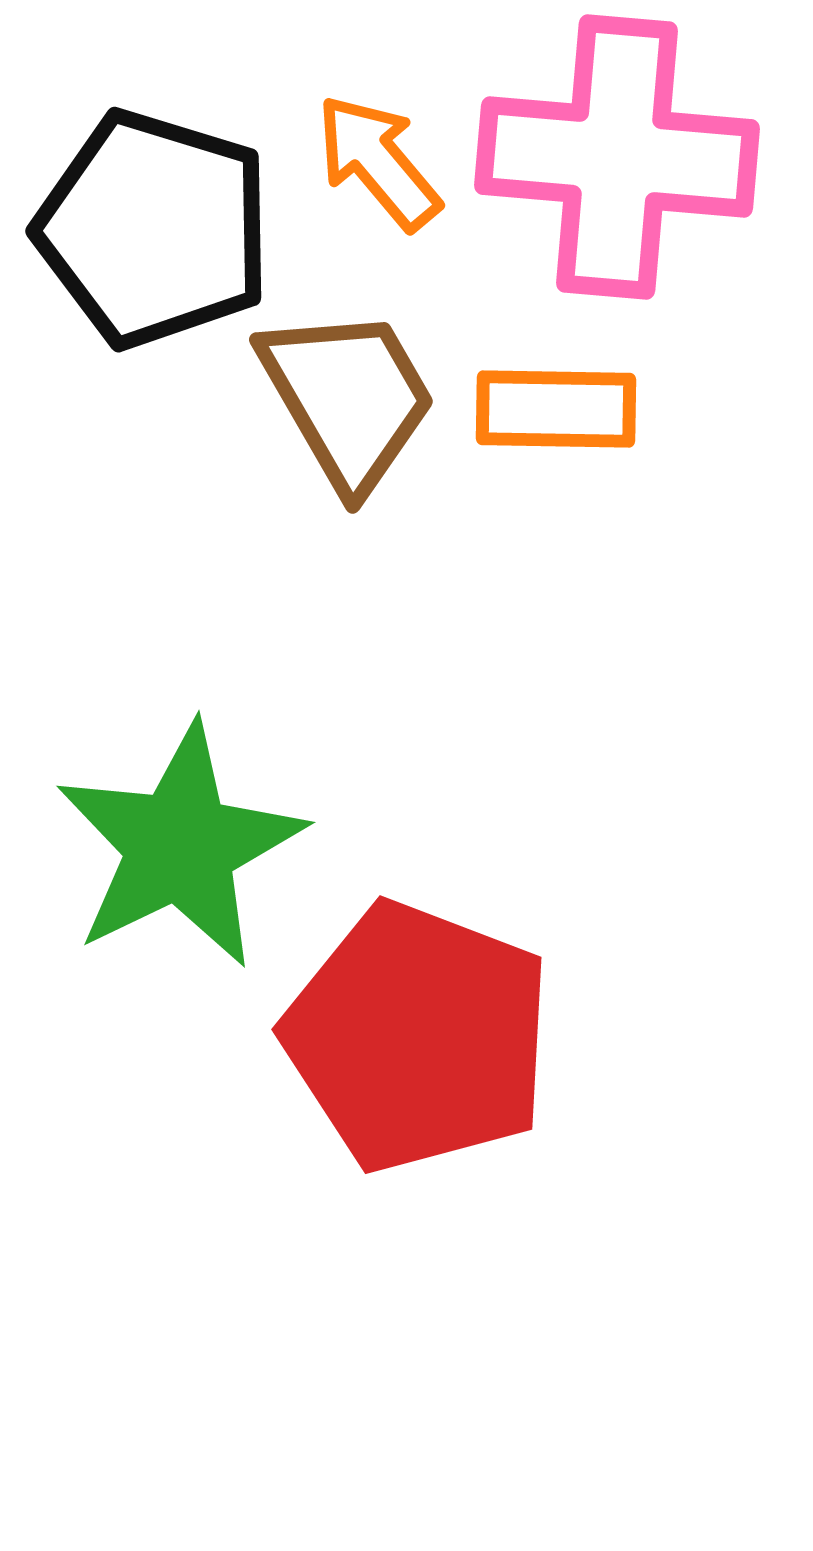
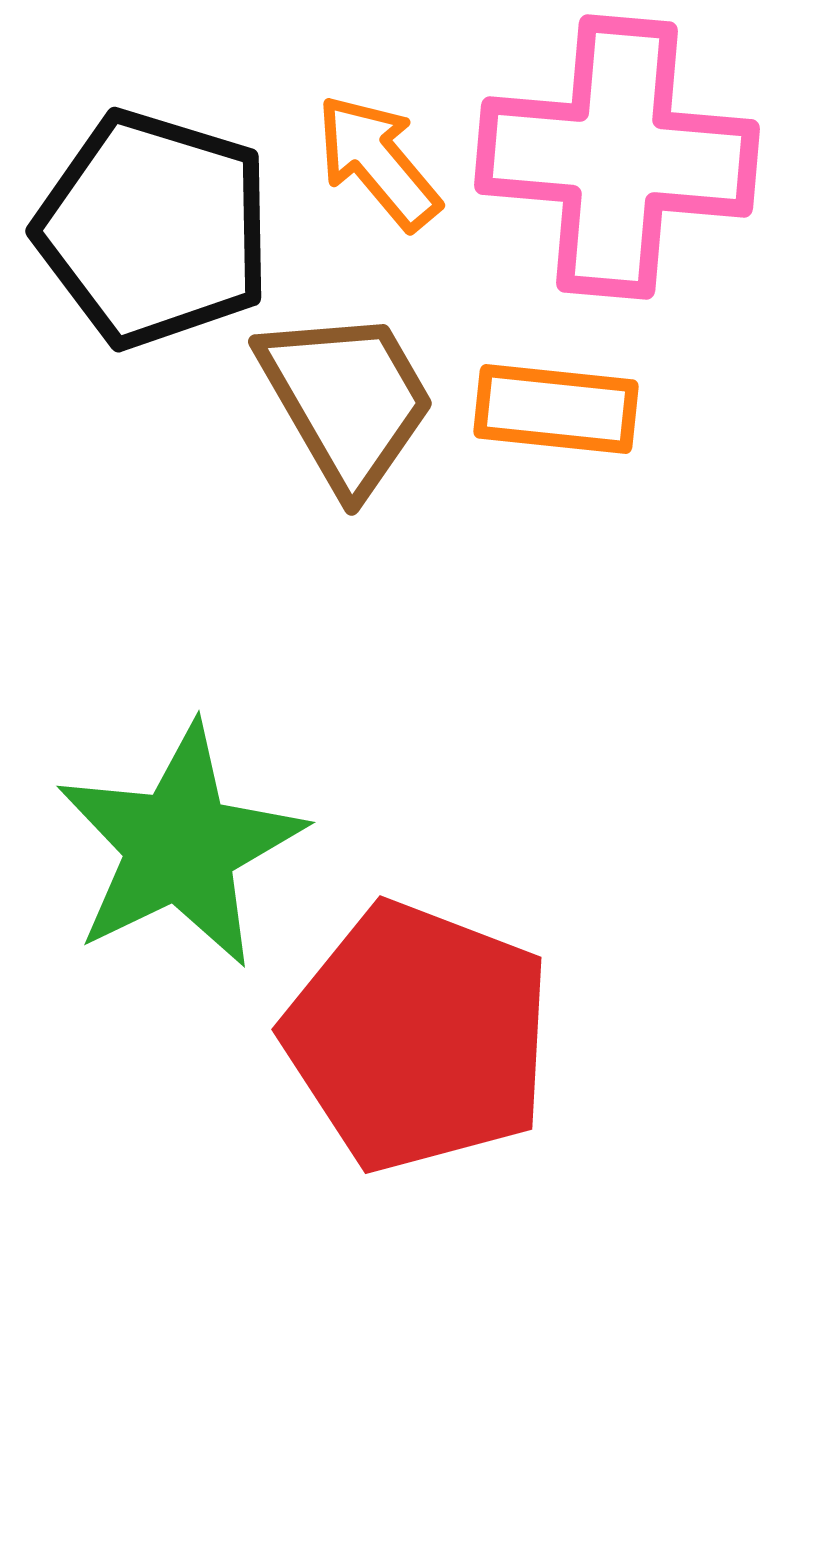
brown trapezoid: moved 1 px left, 2 px down
orange rectangle: rotated 5 degrees clockwise
